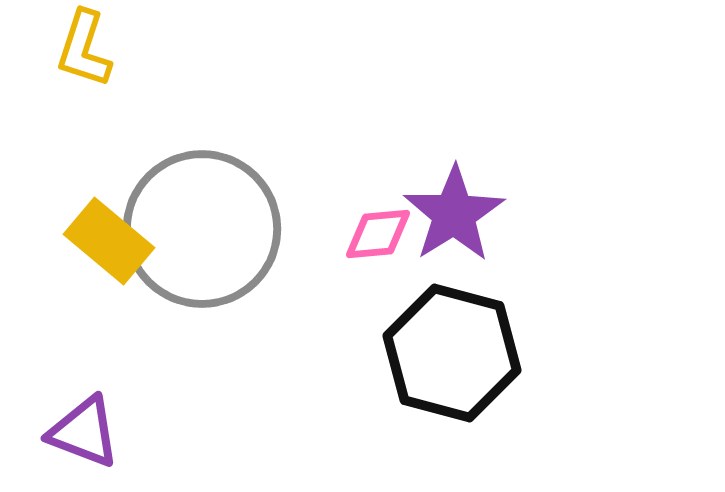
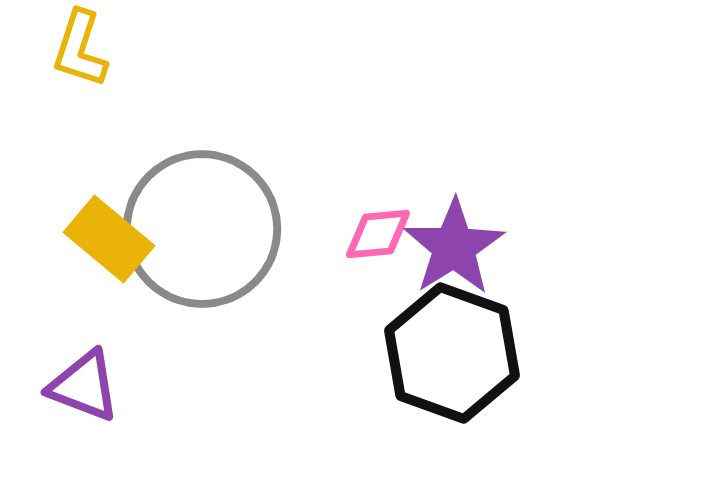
yellow L-shape: moved 4 px left
purple star: moved 33 px down
yellow rectangle: moved 2 px up
black hexagon: rotated 5 degrees clockwise
purple triangle: moved 46 px up
